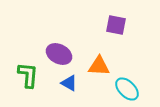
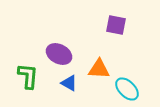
orange triangle: moved 3 px down
green L-shape: moved 1 px down
